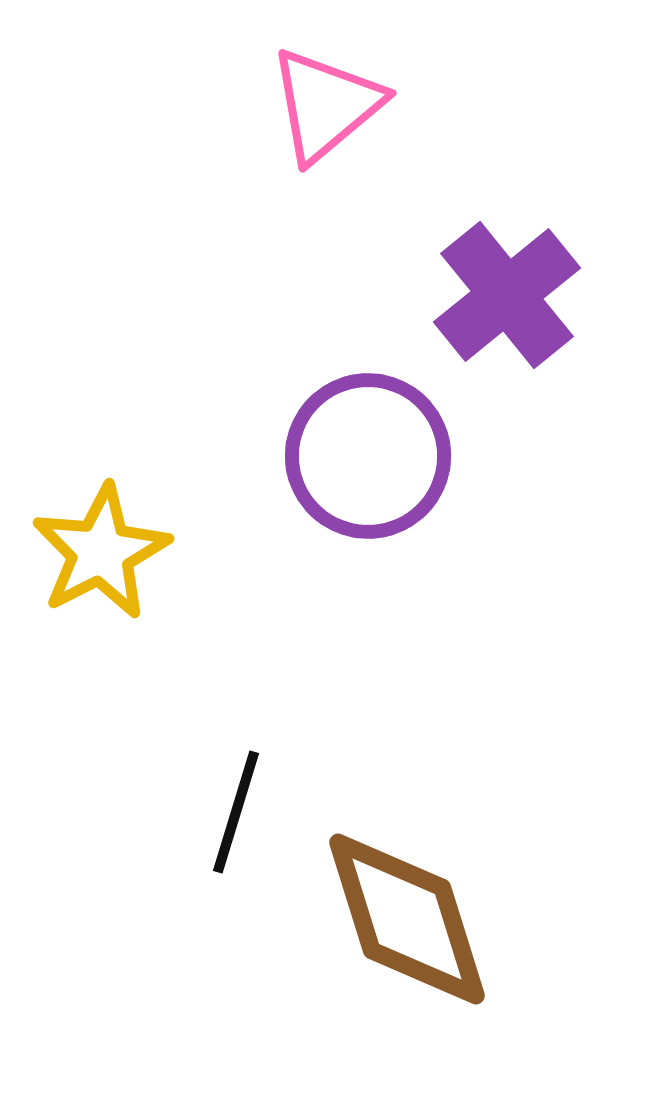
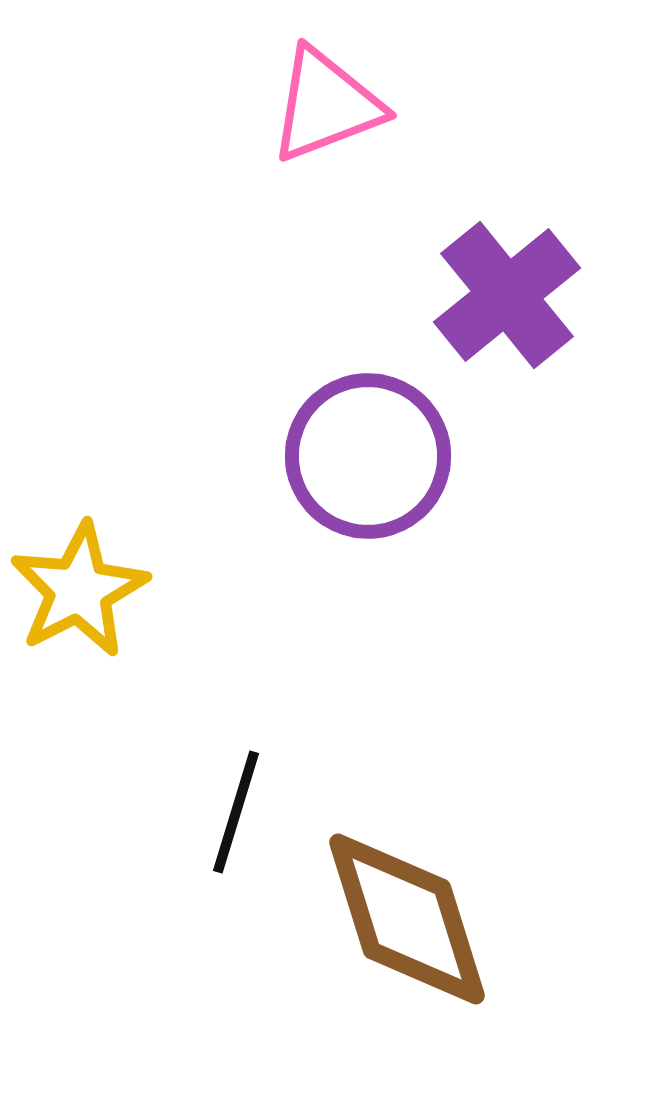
pink triangle: rotated 19 degrees clockwise
yellow star: moved 22 px left, 38 px down
